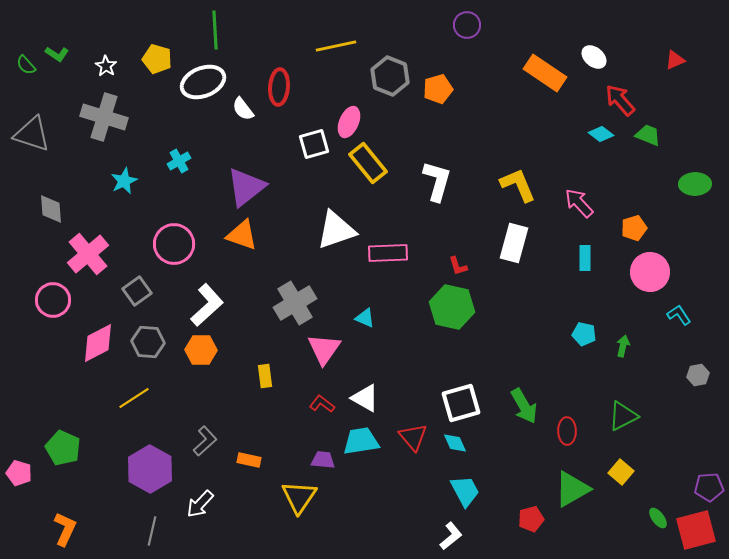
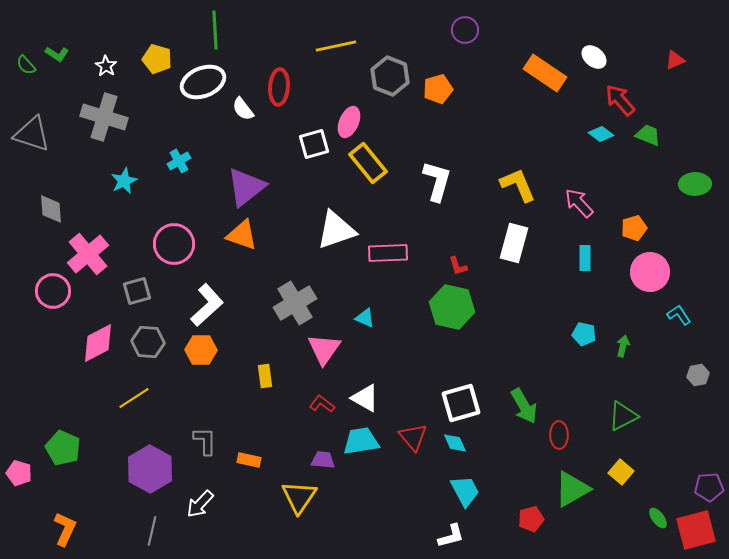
purple circle at (467, 25): moved 2 px left, 5 px down
gray square at (137, 291): rotated 20 degrees clockwise
pink circle at (53, 300): moved 9 px up
red ellipse at (567, 431): moved 8 px left, 4 px down
gray L-shape at (205, 441): rotated 48 degrees counterclockwise
white L-shape at (451, 536): rotated 24 degrees clockwise
